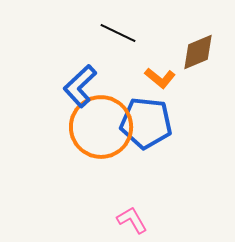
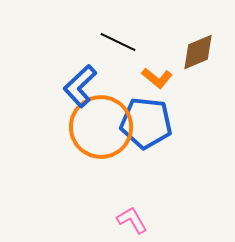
black line: moved 9 px down
orange L-shape: moved 3 px left
